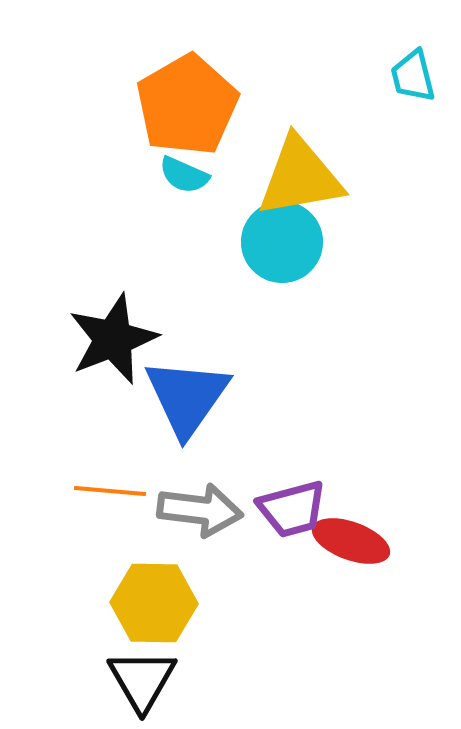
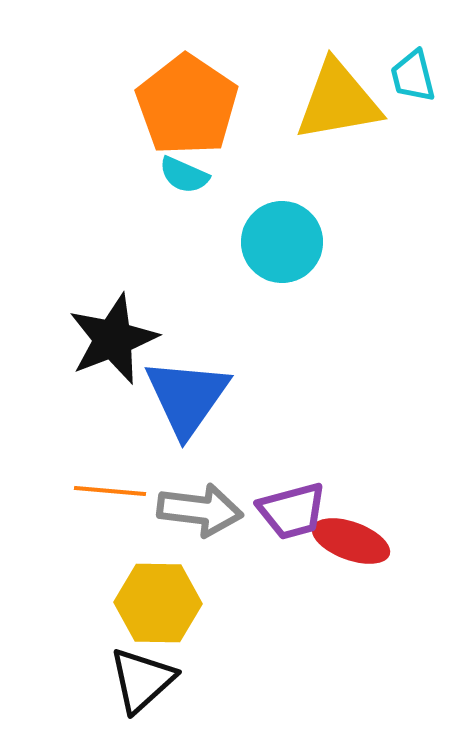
orange pentagon: rotated 8 degrees counterclockwise
yellow triangle: moved 38 px right, 76 px up
purple trapezoid: moved 2 px down
yellow hexagon: moved 4 px right
black triangle: rotated 18 degrees clockwise
